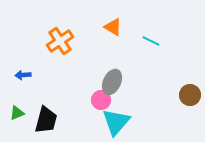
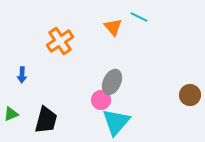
orange triangle: rotated 18 degrees clockwise
cyan line: moved 12 px left, 24 px up
blue arrow: moved 1 px left; rotated 84 degrees counterclockwise
green triangle: moved 6 px left, 1 px down
